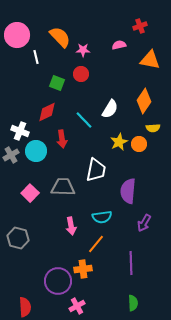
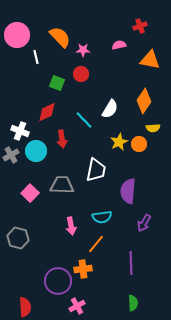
gray trapezoid: moved 1 px left, 2 px up
